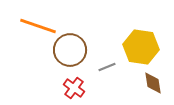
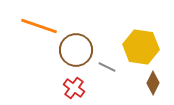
orange line: moved 1 px right
brown circle: moved 6 px right
gray line: rotated 48 degrees clockwise
brown diamond: rotated 35 degrees clockwise
